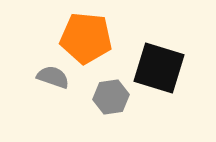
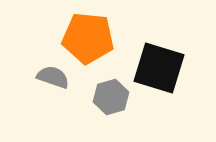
orange pentagon: moved 2 px right
gray hexagon: rotated 8 degrees counterclockwise
